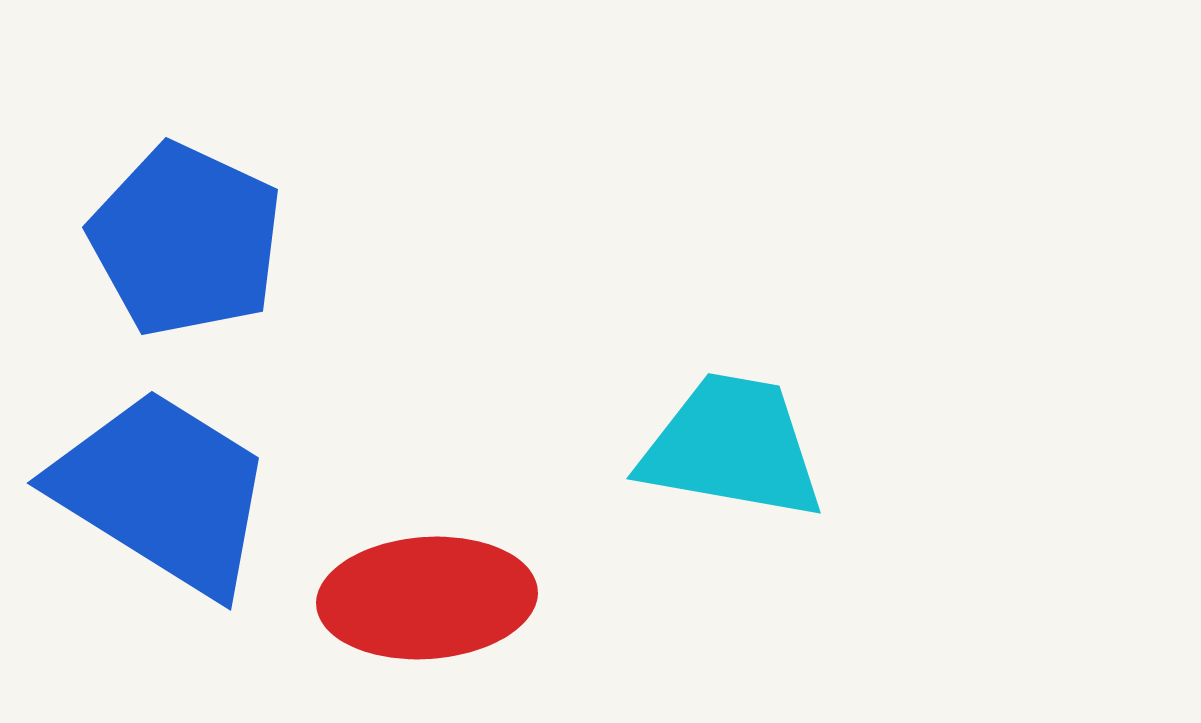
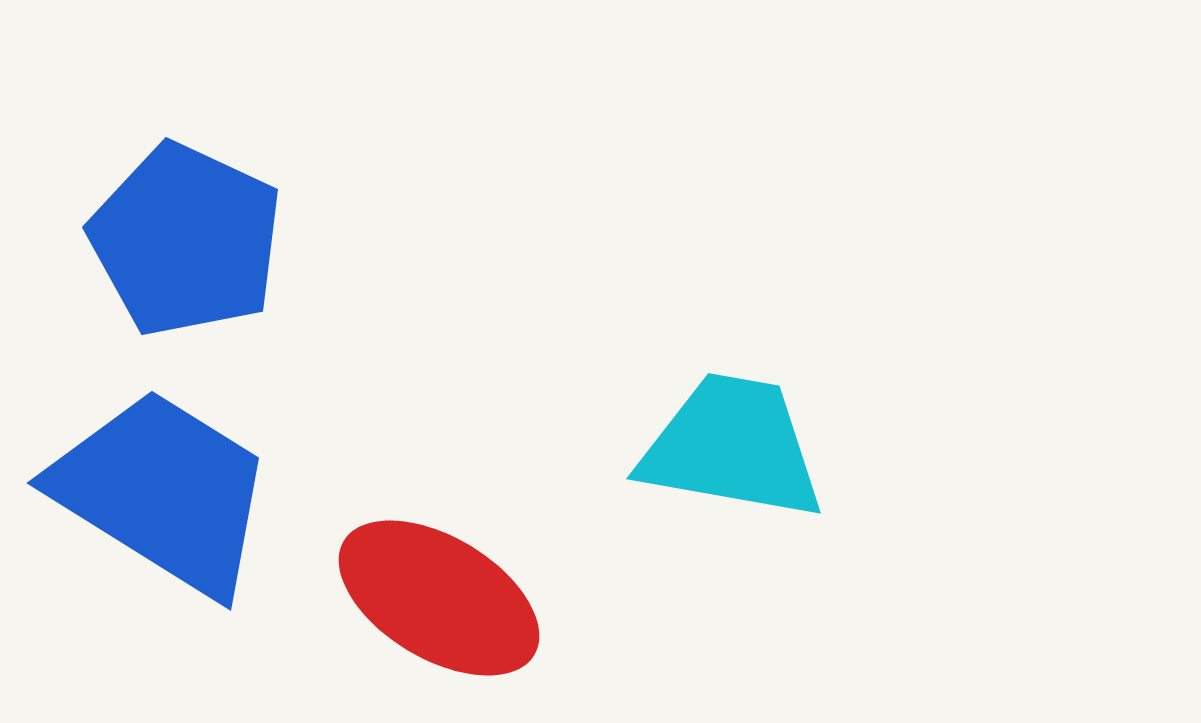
red ellipse: moved 12 px right; rotated 35 degrees clockwise
